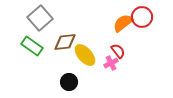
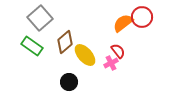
brown diamond: rotated 35 degrees counterclockwise
